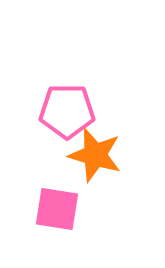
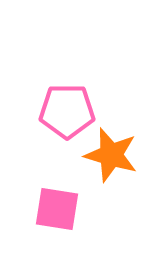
orange star: moved 16 px right
